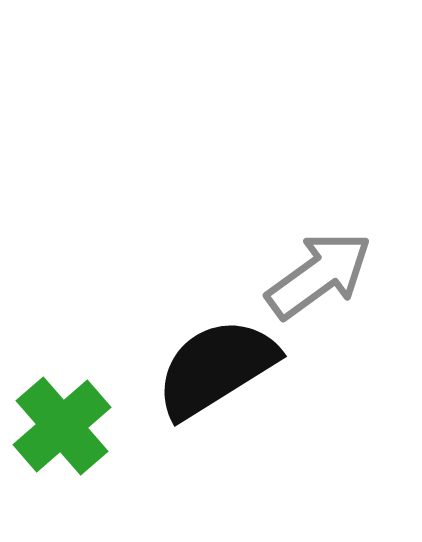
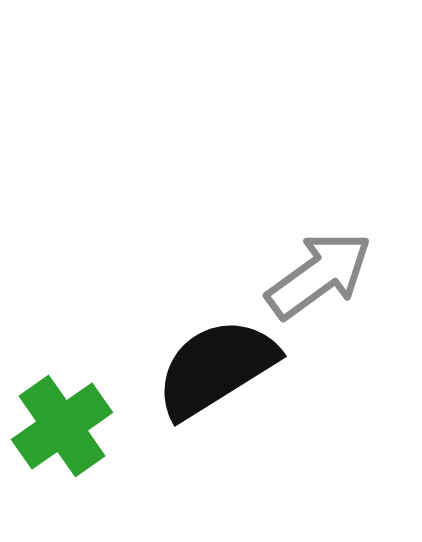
green cross: rotated 6 degrees clockwise
